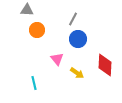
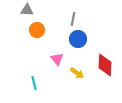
gray line: rotated 16 degrees counterclockwise
